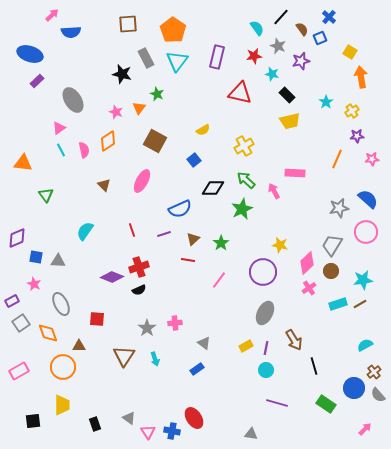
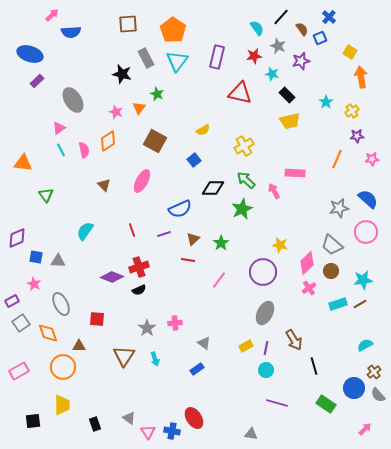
gray trapezoid at (332, 245): rotated 80 degrees counterclockwise
